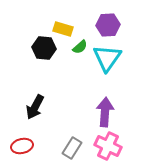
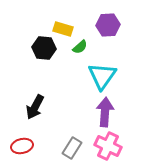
cyan triangle: moved 5 px left, 18 px down
